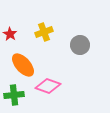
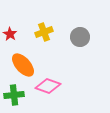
gray circle: moved 8 px up
